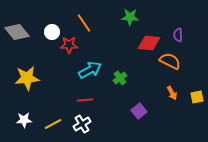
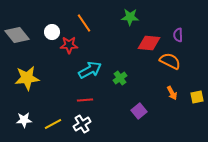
gray diamond: moved 3 px down
